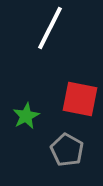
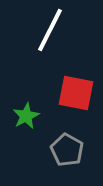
white line: moved 2 px down
red square: moved 4 px left, 6 px up
